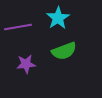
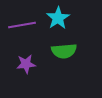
purple line: moved 4 px right, 2 px up
green semicircle: rotated 15 degrees clockwise
